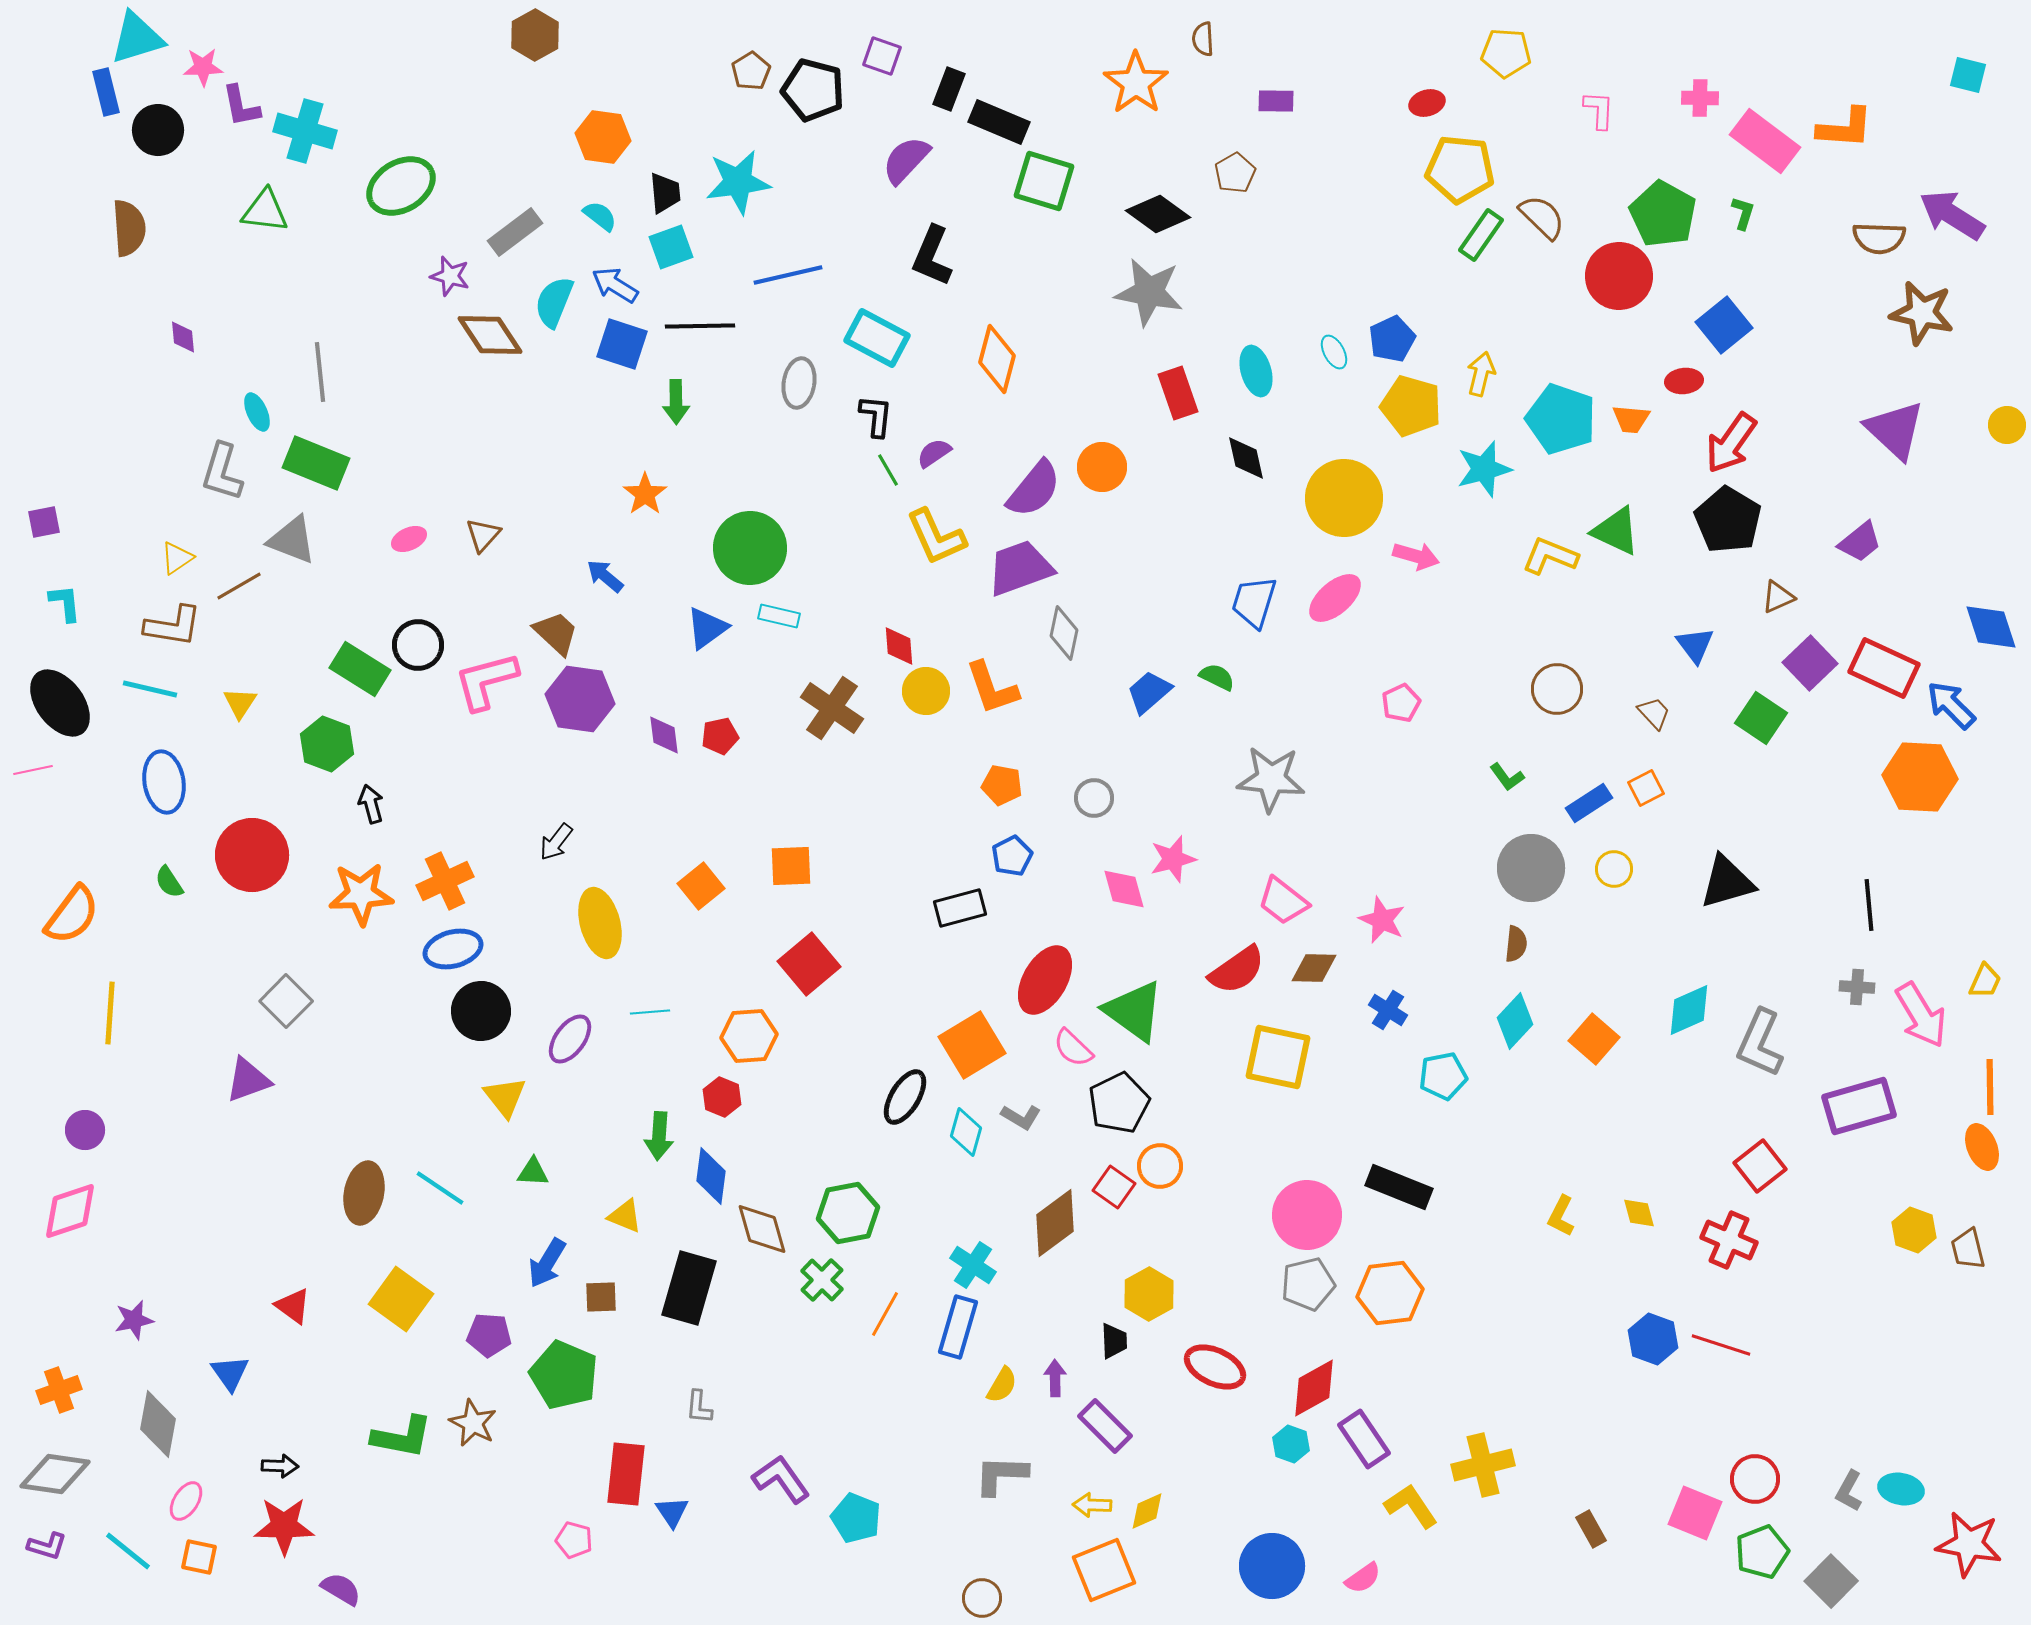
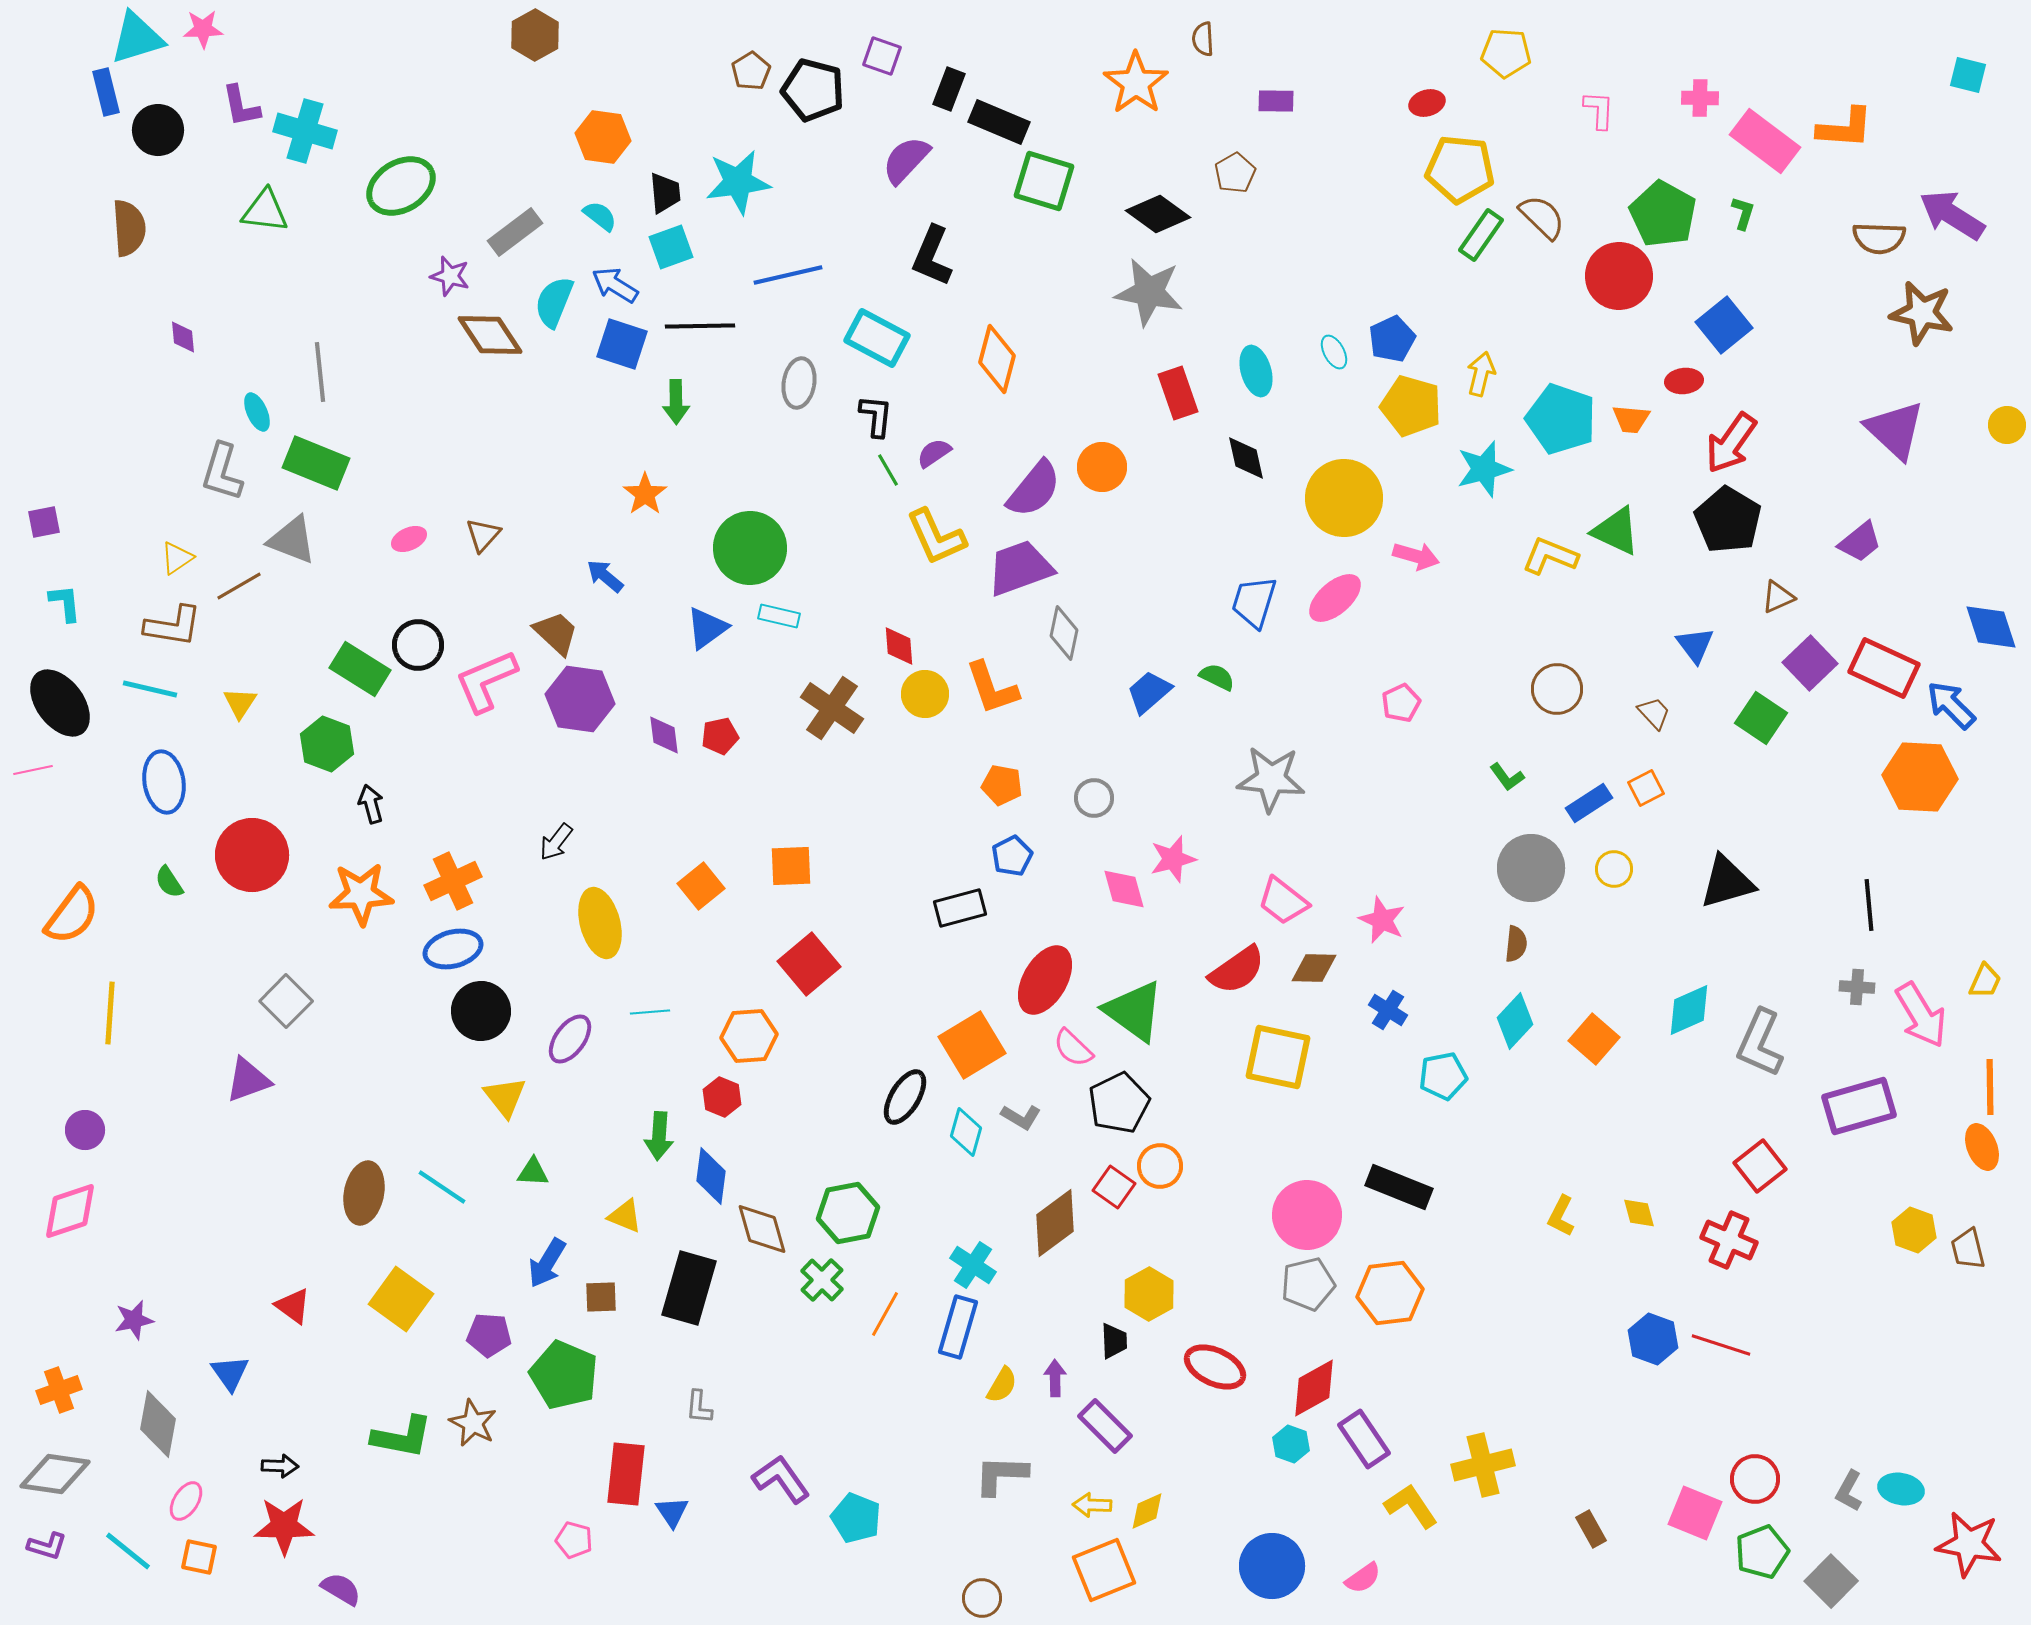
pink star at (203, 67): moved 38 px up
pink L-shape at (486, 681): rotated 8 degrees counterclockwise
yellow circle at (926, 691): moved 1 px left, 3 px down
orange cross at (445, 881): moved 8 px right
cyan line at (440, 1188): moved 2 px right, 1 px up
